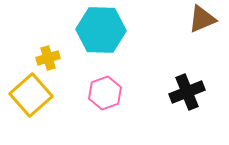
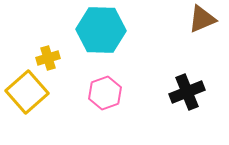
yellow square: moved 4 px left, 3 px up
